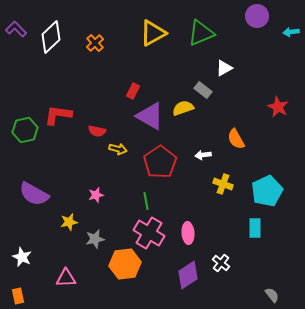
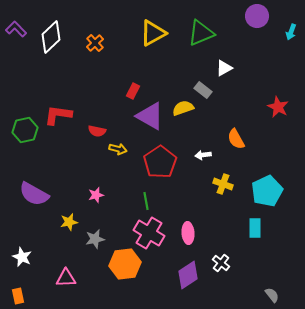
cyan arrow: rotated 63 degrees counterclockwise
